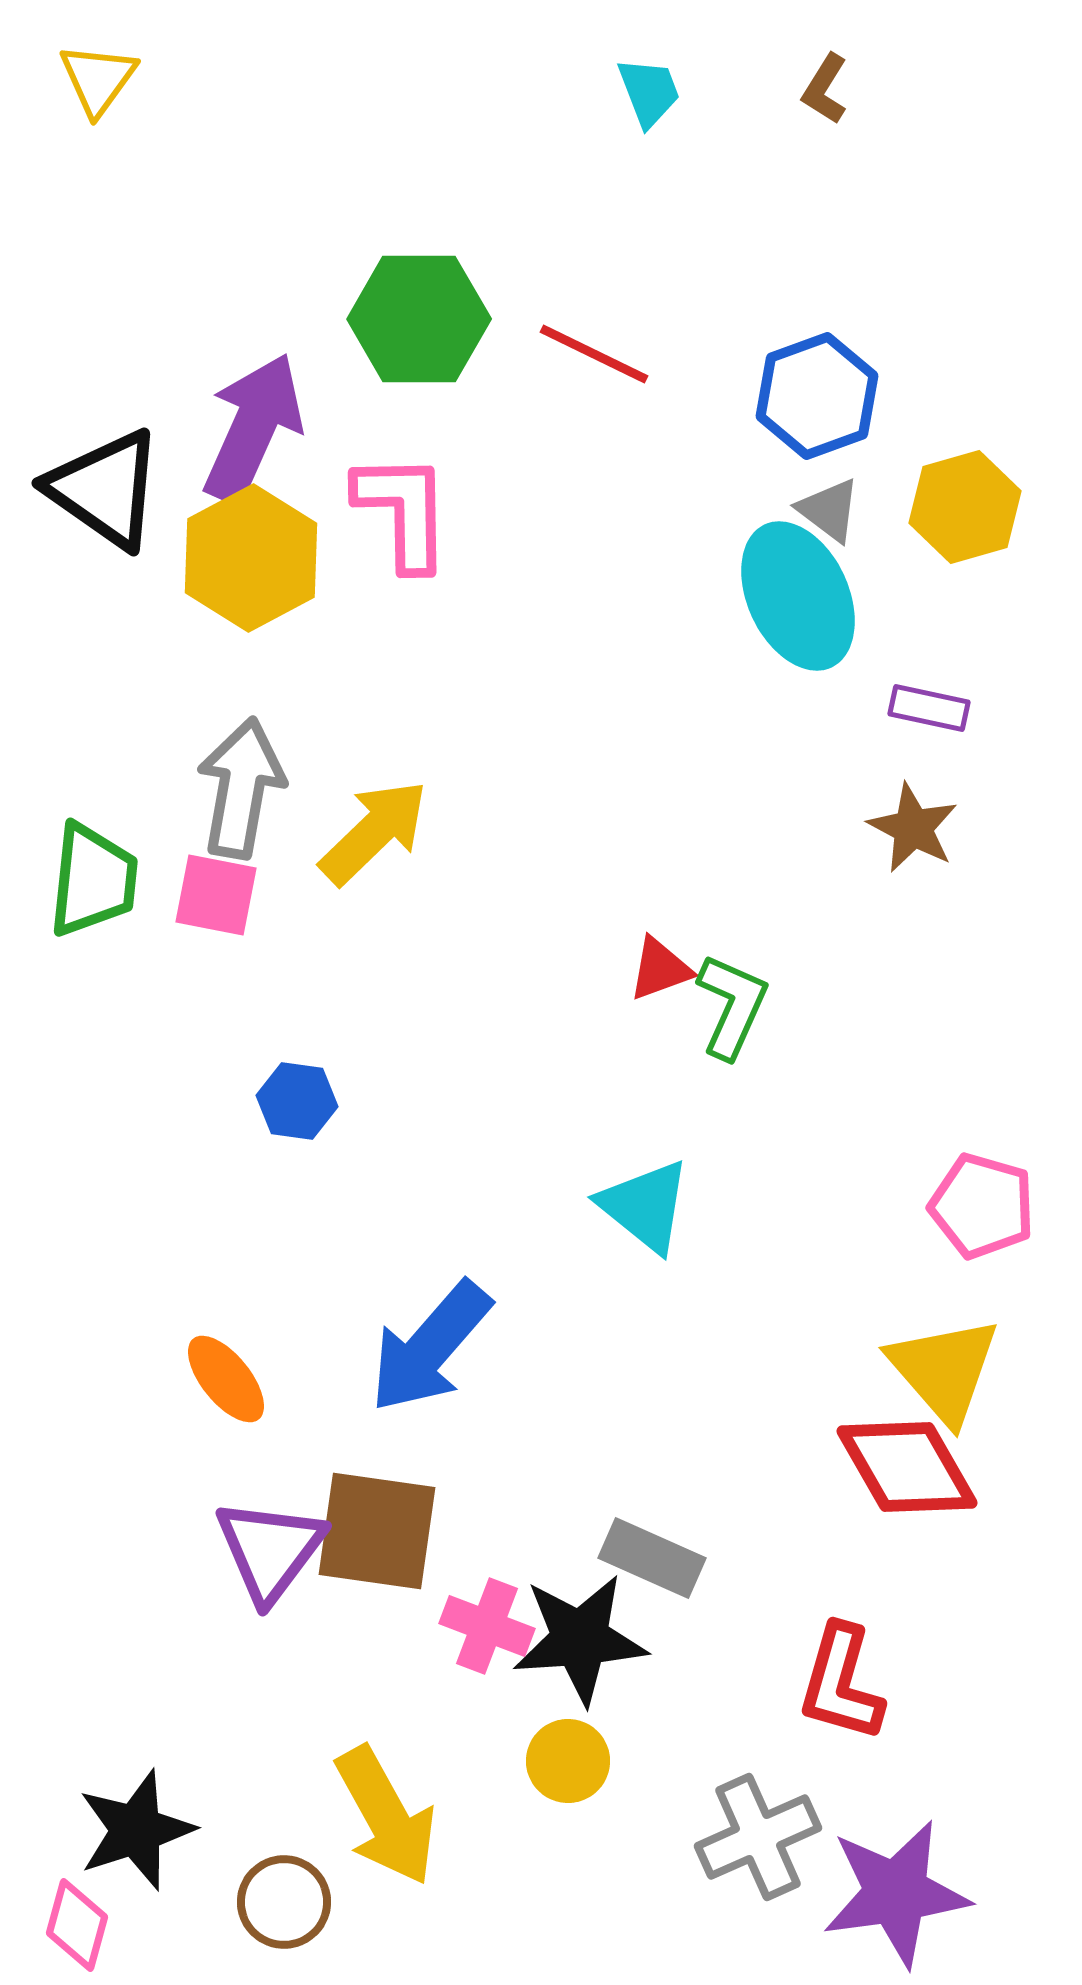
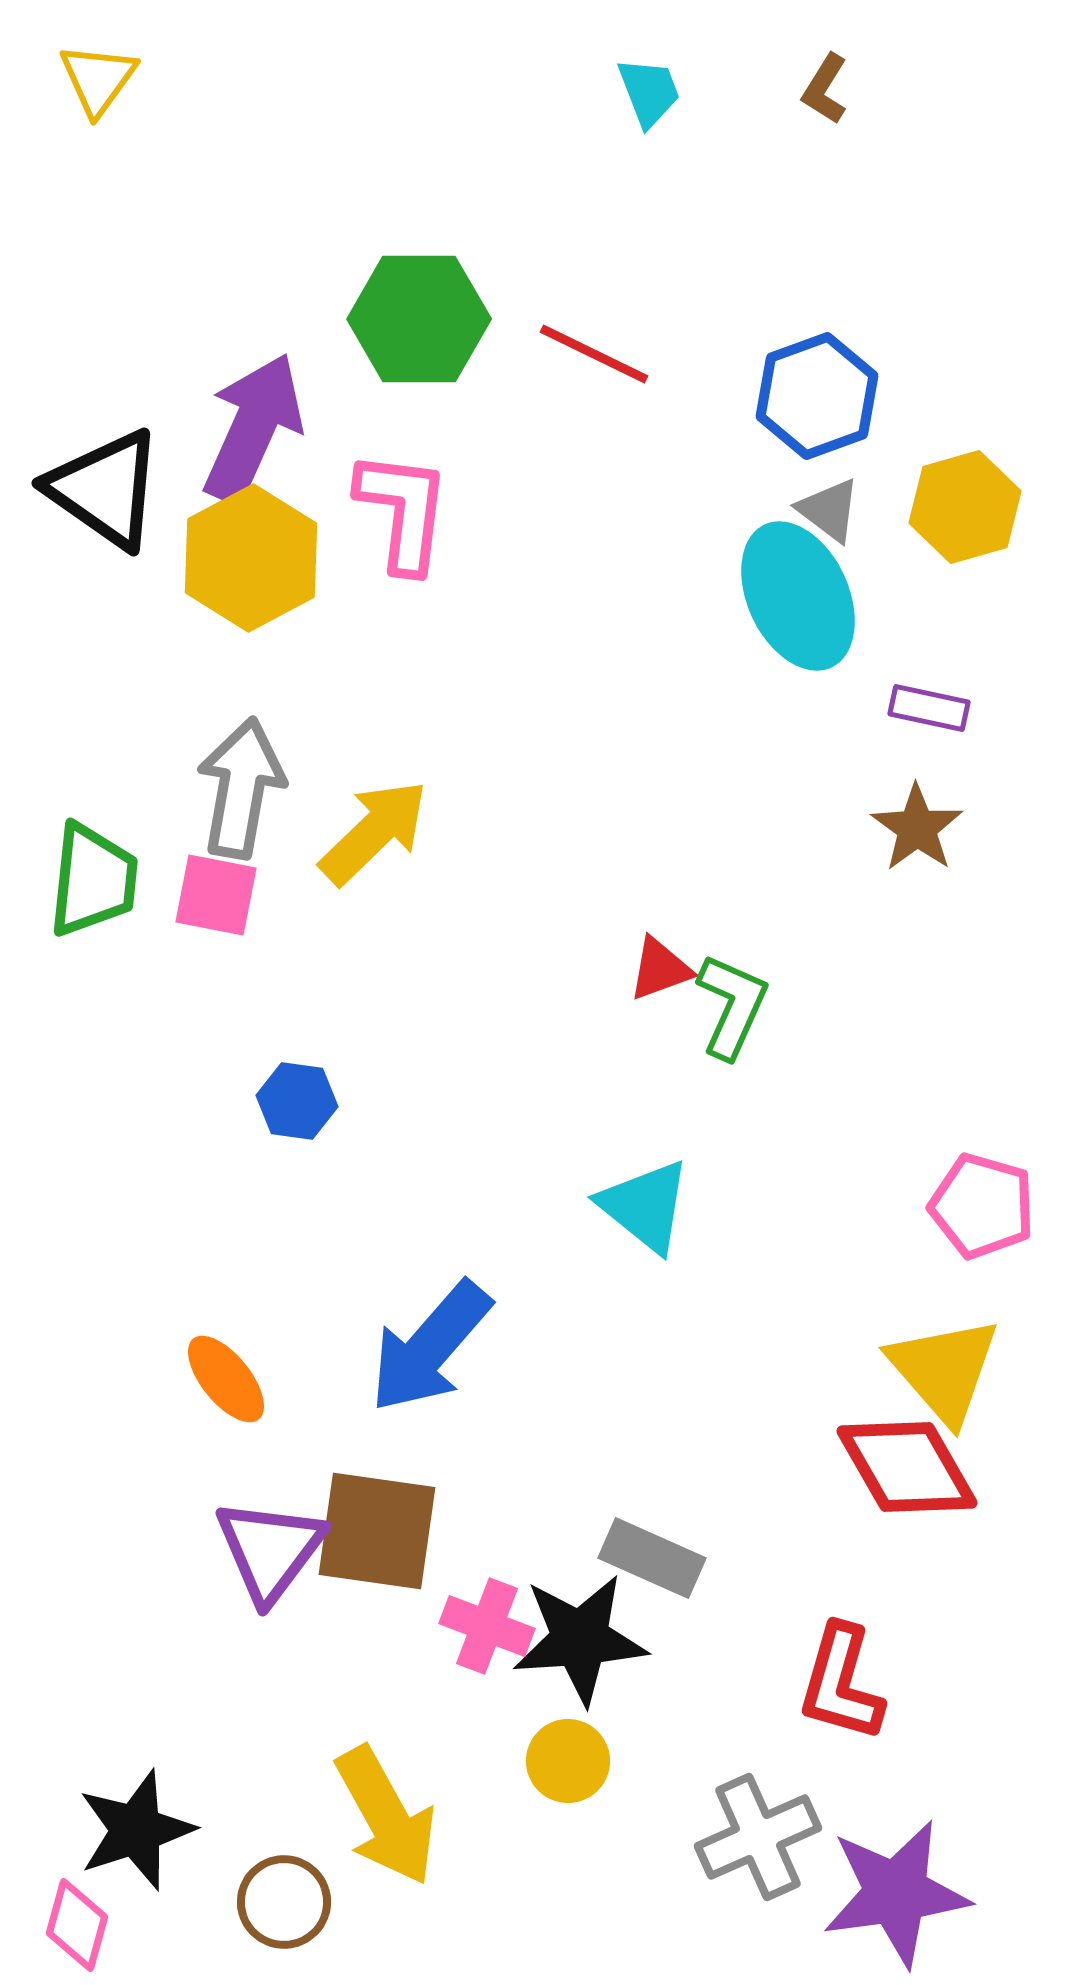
pink L-shape at (403, 511): rotated 8 degrees clockwise
brown star at (913, 828): moved 4 px right; rotated 8 degrees clockwise
